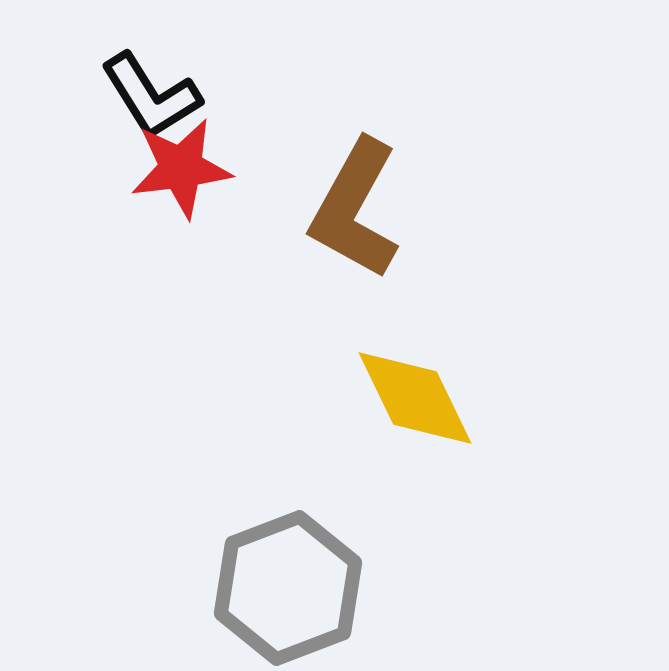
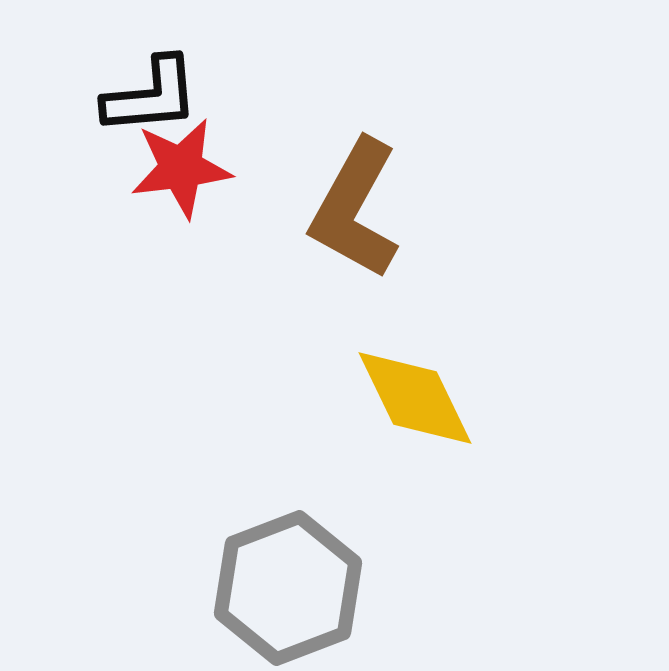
black L-shape: rotated 63 degrees counterclockwise
